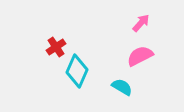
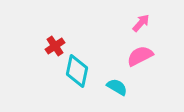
red cross: moved 1 px left, 1 px up
cyan diamond: rotated 12 degrees counterclockwise
cyan semicircle: moved 5 px left
